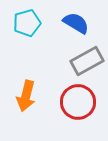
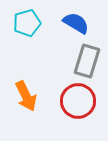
gray rectangle: rotated 44 degrees counterclockwise
orange arrow: rotated 40 degrees counterclockwise
red circle: moved 1 px up
